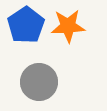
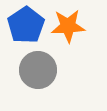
gray circle: moved 1 px left, 12 px up
